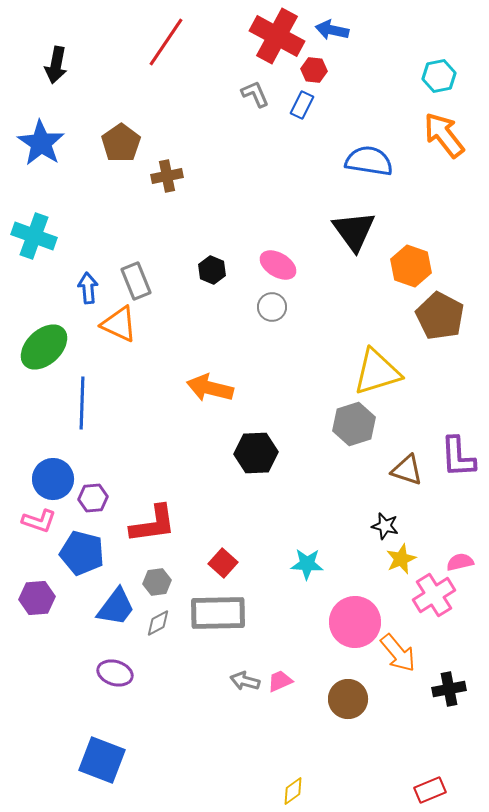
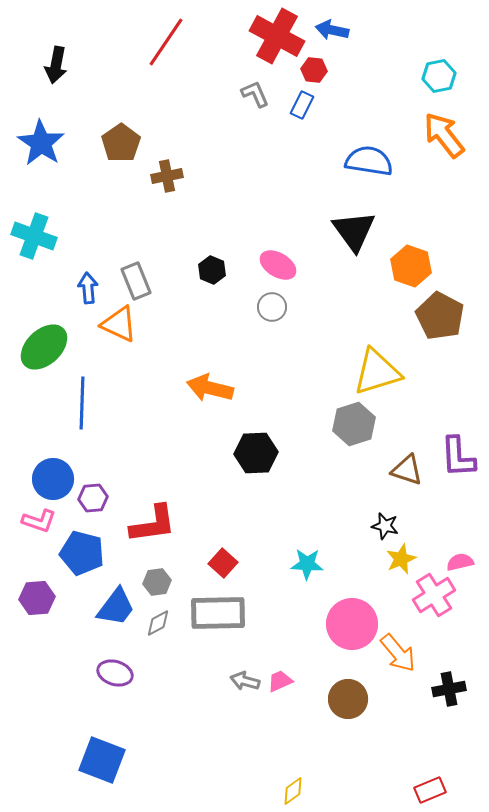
pink circle at (355, 622): moved 3 px left, 2 px down
